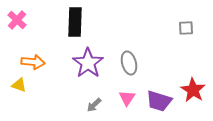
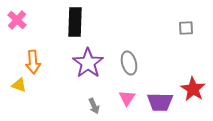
orange arrow: rotated 80 degrees clockwise
red star: moved 1 px up
purple trapezoid: moved 1 px right, 1 px down; rotated 16 degrees counterclockwise
gray arrow: moved 1 px down; rotated 70 degrees counterclockwise
